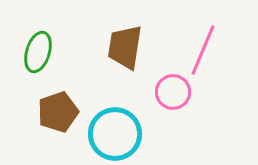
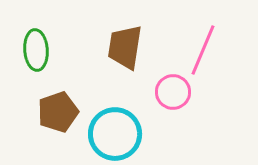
green ellipse: moved 2 px left, 2 px up; rotated 21 degrees counterclockwise
